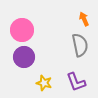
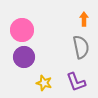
orange arrow: rotated 24 degrees clockwise
gray semicircle: moved 1 px right, 2 px down
